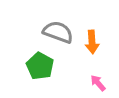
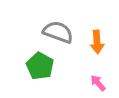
orange arrow: moved 5 px right
